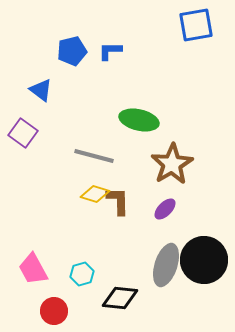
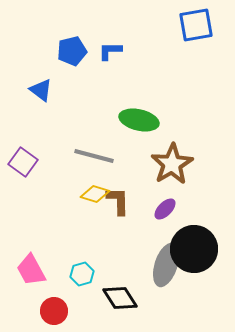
purple square: moved 29 px down
black circle: moved 10 px left, 11 px up
pink trapezoid: moved 2 px left, 1 px down
black diamond: rotated 51 degrees clockwise
